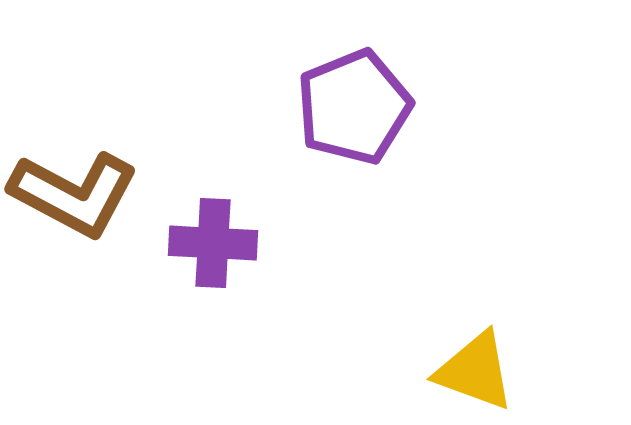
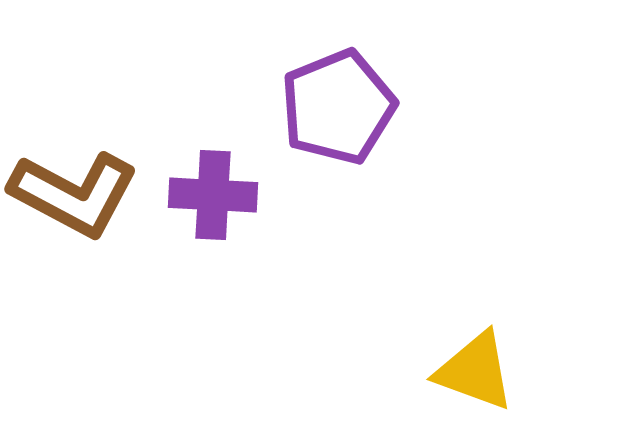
purple pentagon: moved 16 px left
purple cross: moved 48 px up
